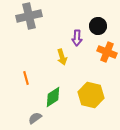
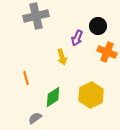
gray cross: moved 7 px right
purple arrow: rotated 21 degrees clockwise
yellow hexagon: rotated 20 degrees clockwise
